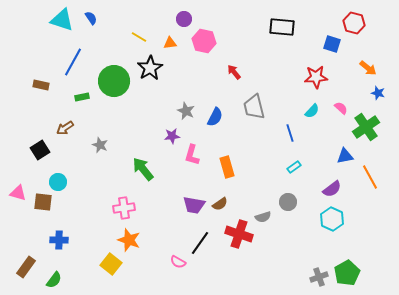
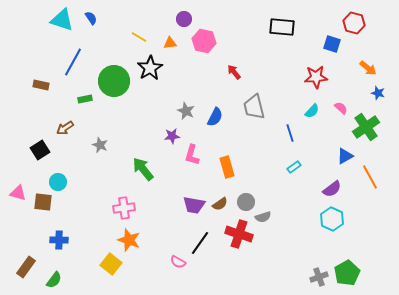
green rectangle at (82, 97): moved 3 px right, 2 px down
blue triangle at (345, 156): rotated 18 degrees counterclockwise
gray circle at (288, 202): moved 42 px left
